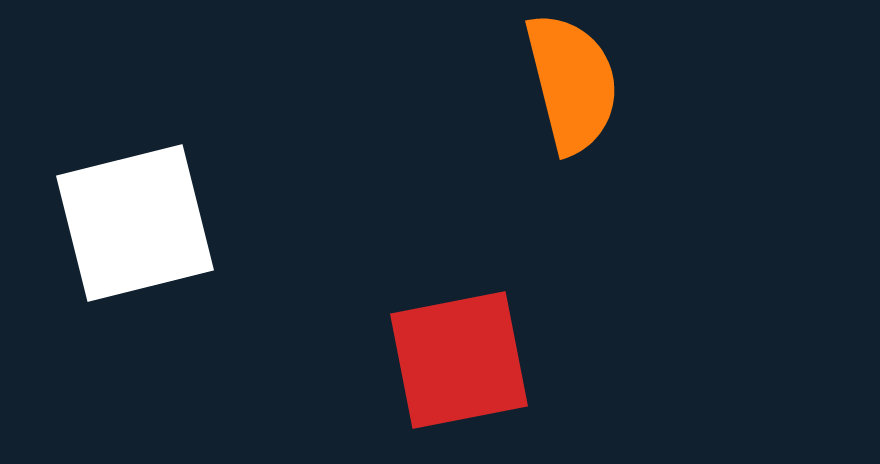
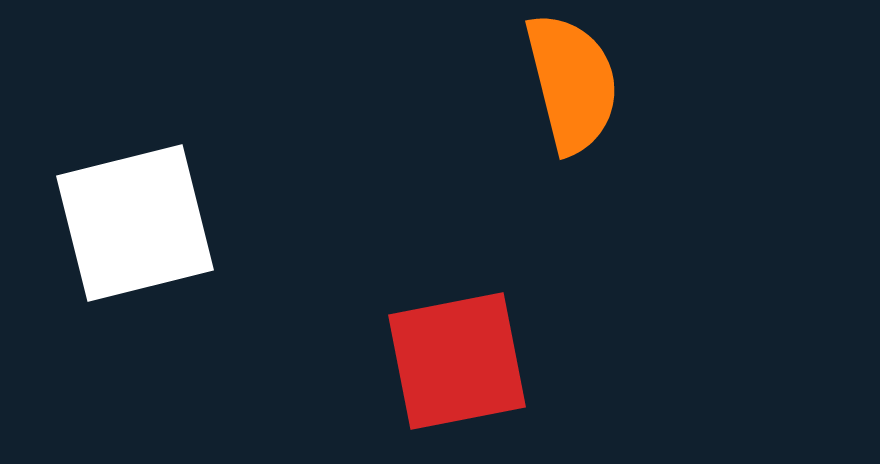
red square: moved 2 px left, 1 px down
